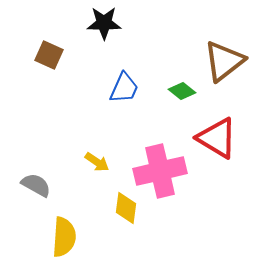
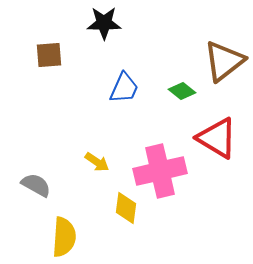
brown square: rotated 28 degrees counterclockwise
